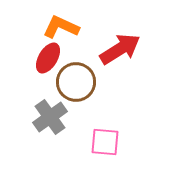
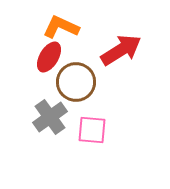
red arrow: moved 1 px right, 1 px down
red ellipse: moved 1 px right, 1 px up
pink square: moved 13 px left, 12 px up
